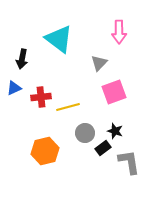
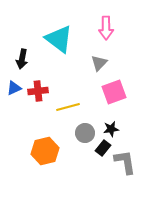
pink arrow: moved 13 px left, 4 px up
red cross: moved 3 px left, 6 px up
black star: moved 4 px left, 2 px up; rotated 28 degrees counterclockwise
black rectangle: rotated 14 degrees counterclockwise
gray L-shape: moved 4 px left
